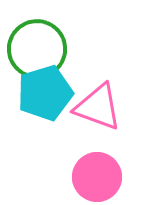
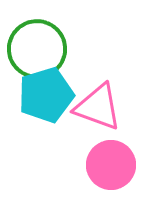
cyan pentagon: moved 1 px right, 2 px down
pink circle: moved 14 px right, 12 px up
